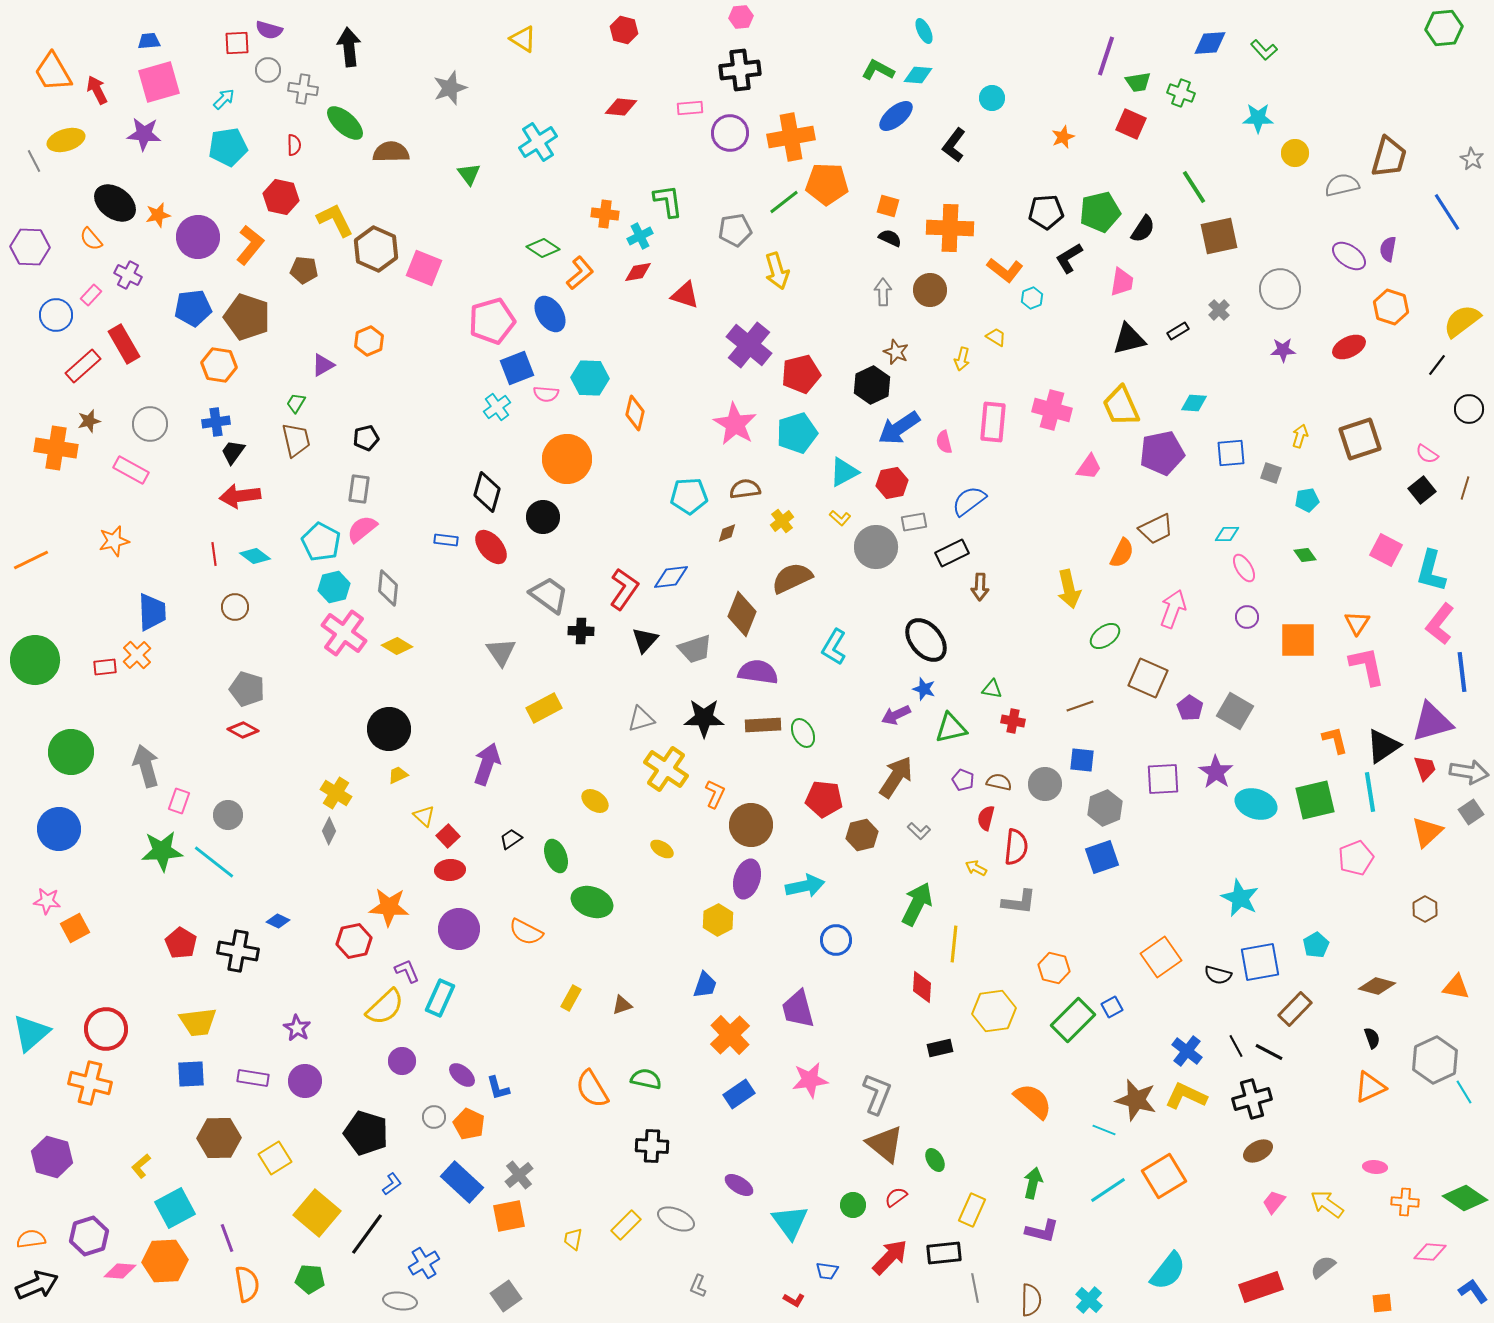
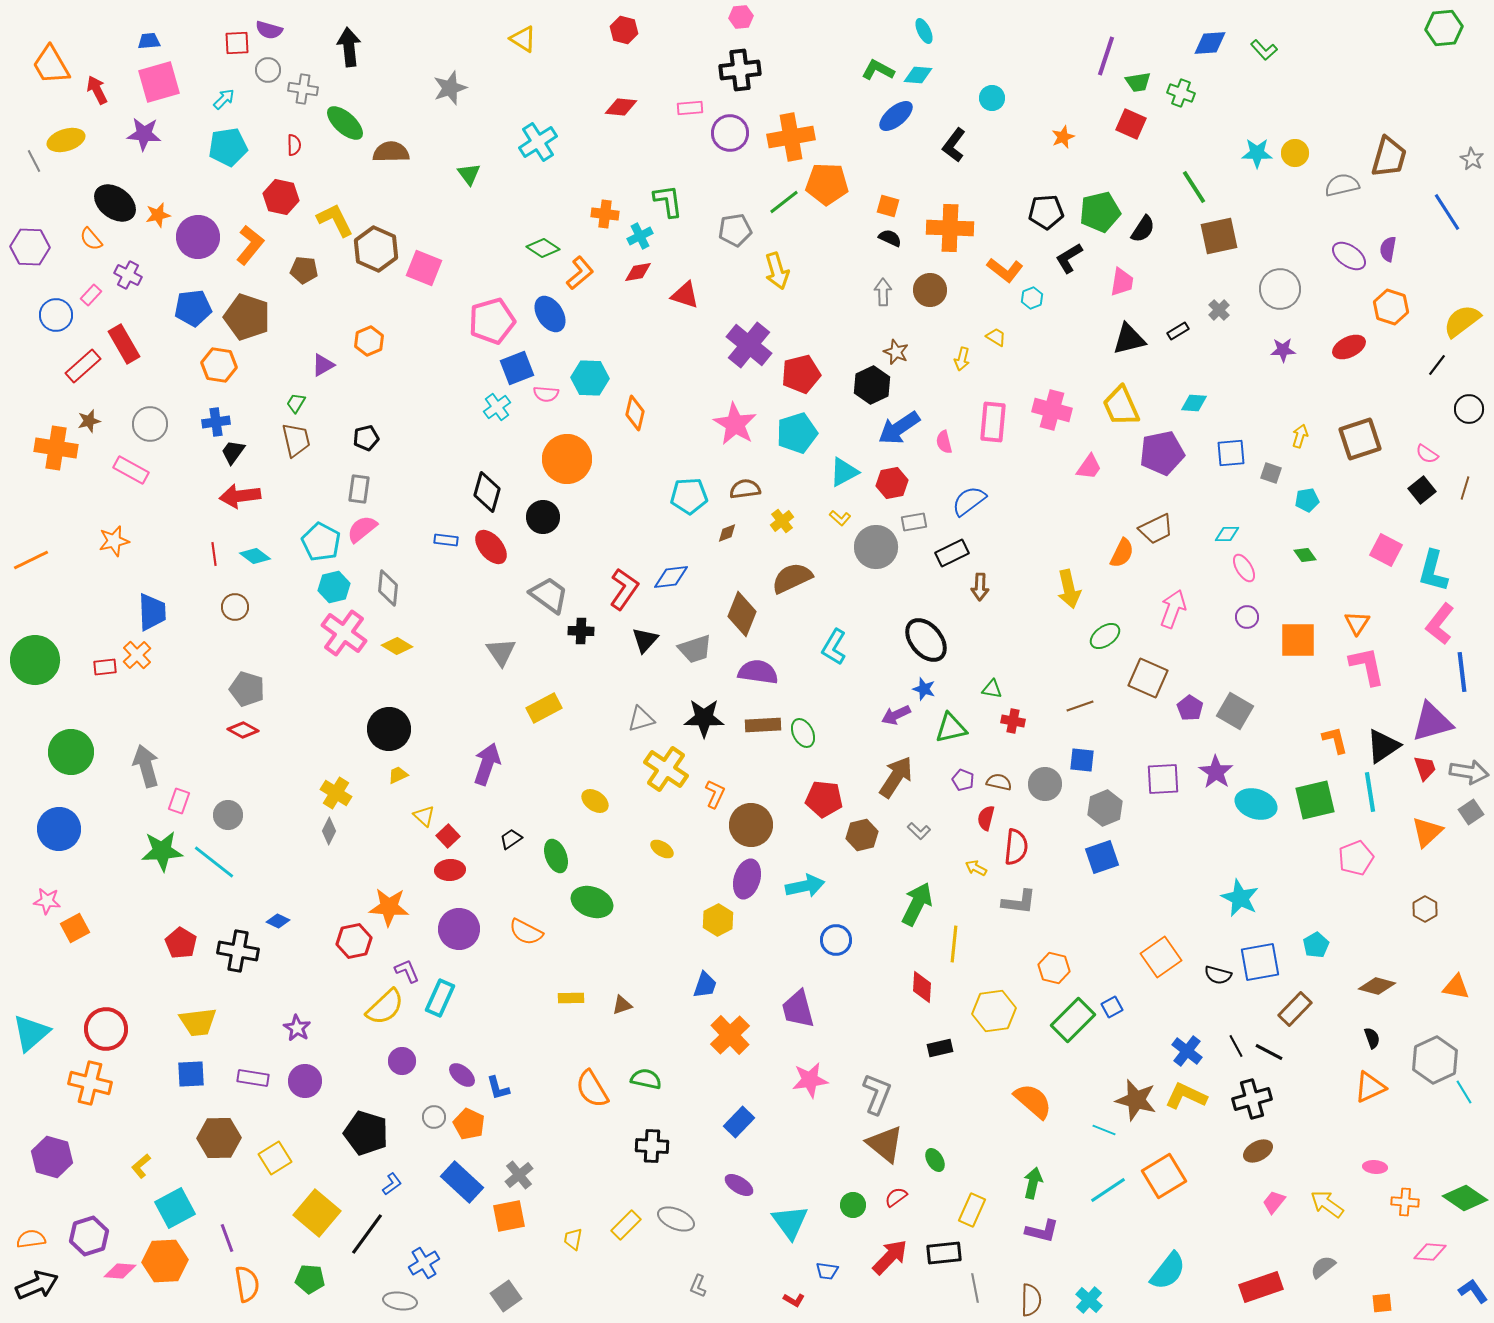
orange trapezoid at (53, 72): moved 2 px left, 7 px up
cyan star at (1258, 118): moved 1 px left, 35 px down
cyan L-shape at (1431, 571): moved 2 px right
yellow rectangle at (571, 998): rotated 60 degrees clockwise
blue rectangle at (739, 1094): moved 28 px down; rotated 12 degrees counterclockwise
